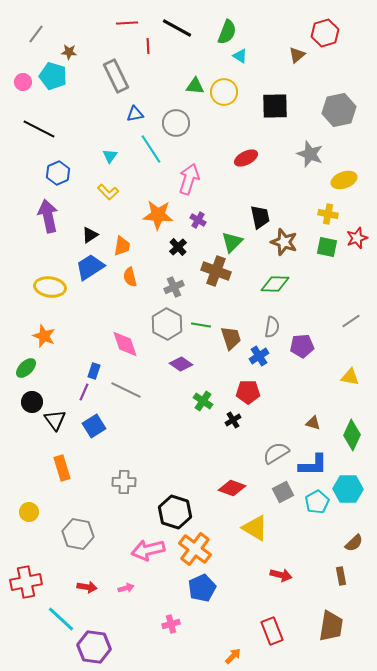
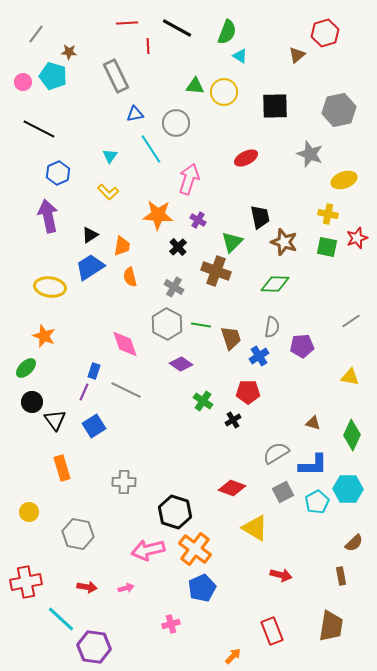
gray cross at (174, 287): rotated 36 degrees counterclockwise
